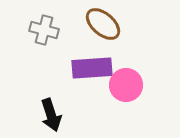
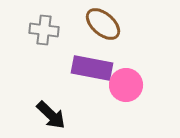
gray cross: rotated 8 degrees counterclockwise
purple rectangle: rotated 15 degrees clockwise
black arrow: rotated 28 degrees counterclockwise
